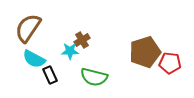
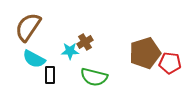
brown semicircle: moved 1 px up
brown cross: moved 3 px right, 2 px down
brown pentagon: moved 1 px down
black rectangle: rotated 24 degrees clockwise
